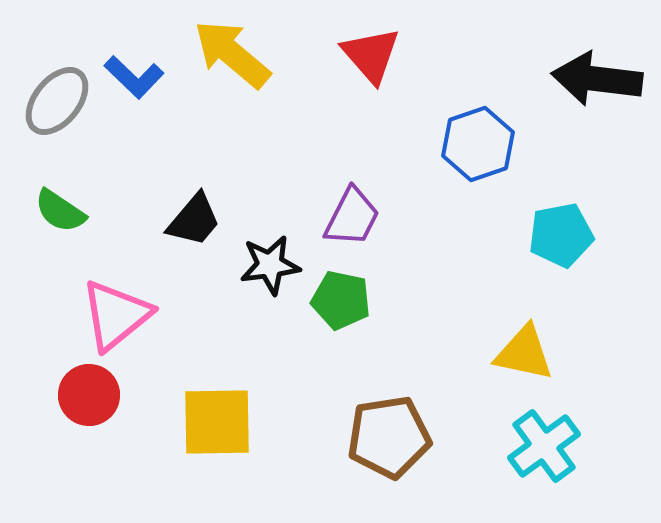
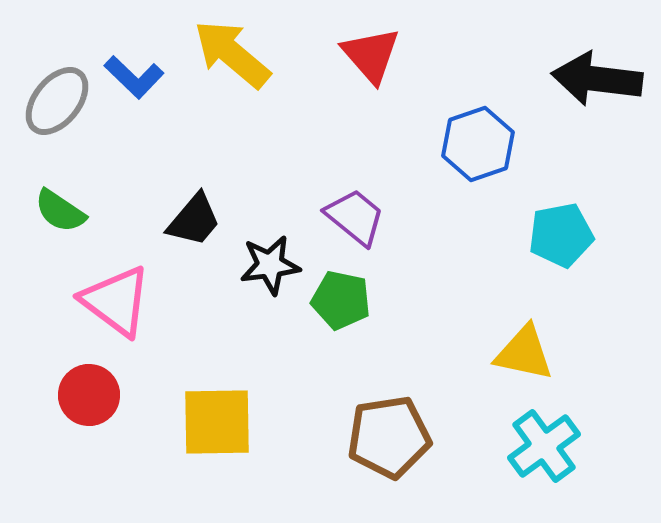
purple trapezoid: moved 3 px right; rotated 78 degrees counterclockwise
pink triangle: moved 14 px up; rotated 44 degrees counterclockwise
